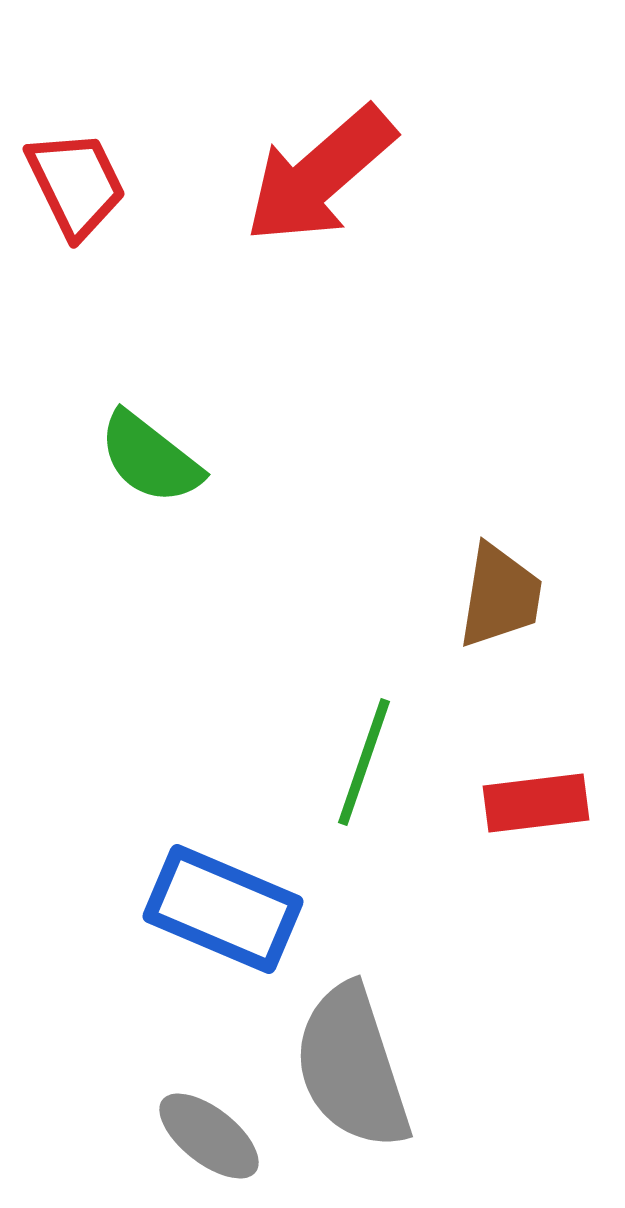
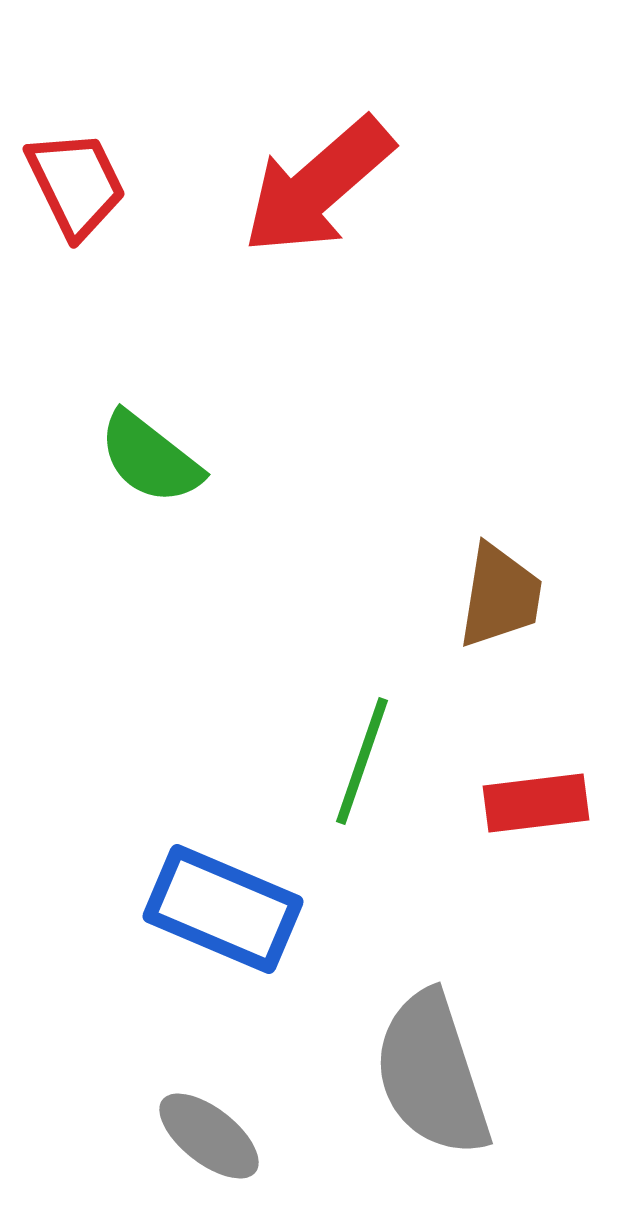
red arrow: moved 2 px left, 11 px down
green line: moved 2 px left, 1 px up
gray semicircle: moved 80 px right, 7 px down
